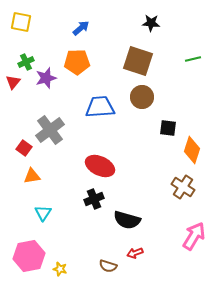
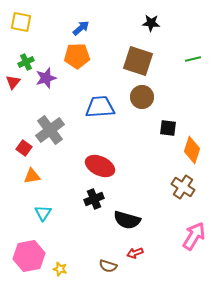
orange pentagon: moved 6 px up
